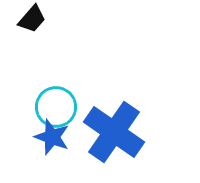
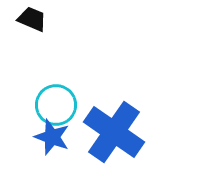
black trapezoid: rotated 108 degrees counterclockwise
cyan circle: moved 2 px up
